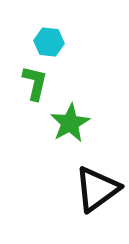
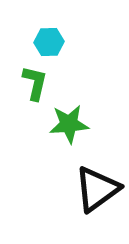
cyan hexagon: rotated 8 degrees counterclockwise
green star: moved 1 px left, 1 px down; rotated 24 degrees clockwise
